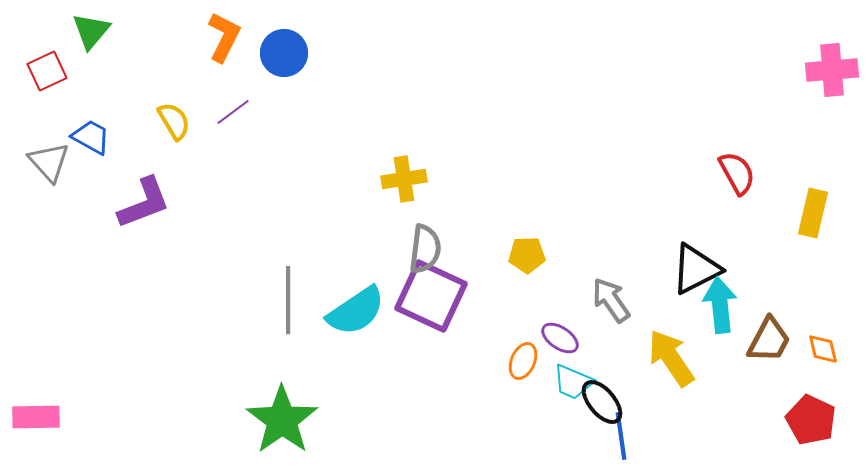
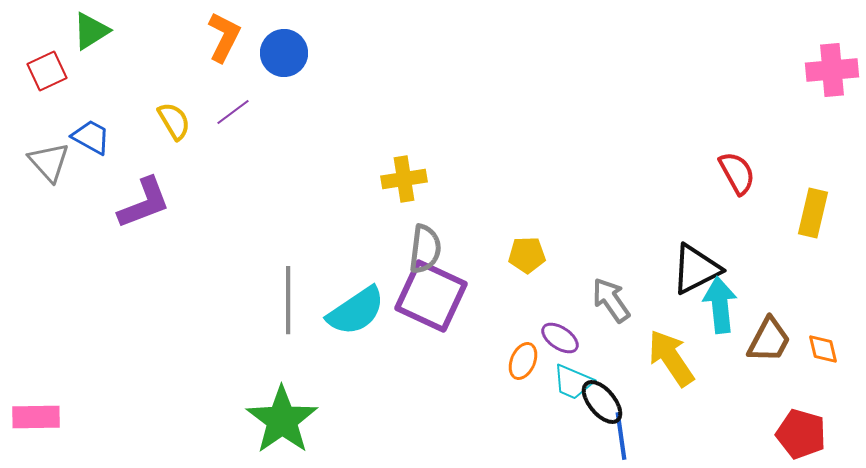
green triangle: rotated 18 degrees clockwise
red pentagon: moved 10 px left, 14 px down; rotated 9 degrees counterclockwise
